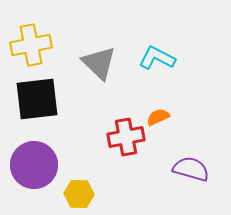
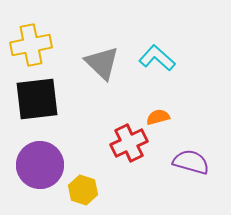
cyan L-shape: rotated 15 degrees clockwise
gray triangle: moved 3 px right
orange semicircle: rotated 10 degrees clockwise
red cross: moved 3 px right, 6 px down; rotated 15 degrees counterclockwise
purple circle: moved 6 px right
purple semicircle: moved 7 px up
yellow hexagon: moved 4 px right, 4 px up; rotated 16 degrees clockwise
